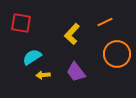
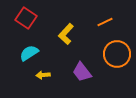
red square: moved 5 px right, 5 px up; rotated 25 degrees clockwise
yellow L-shape: moved 6 px left
cyan semicircle: moved 3 px left, 4 px up
purple trapezoid: moved 6 px right
